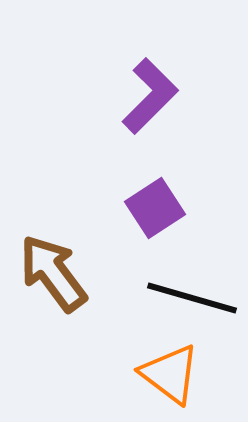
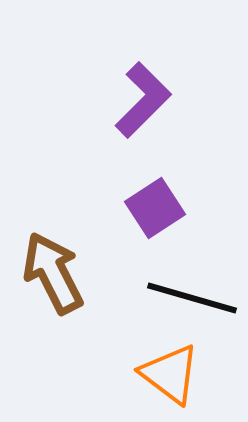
purple L-shape: moved 7 px left, 4 px down
brown arrow: rotated 10 degrees clockwise
